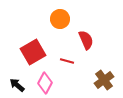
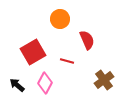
red semicircle: moved 1 px right
